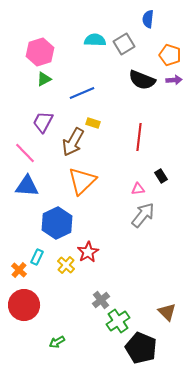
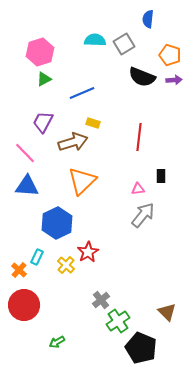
black semicircle: moved 3 px up
brown arrow: rotated 136 degrees counterclockwise
black rectangle: rotated 32 degrees clockwise
